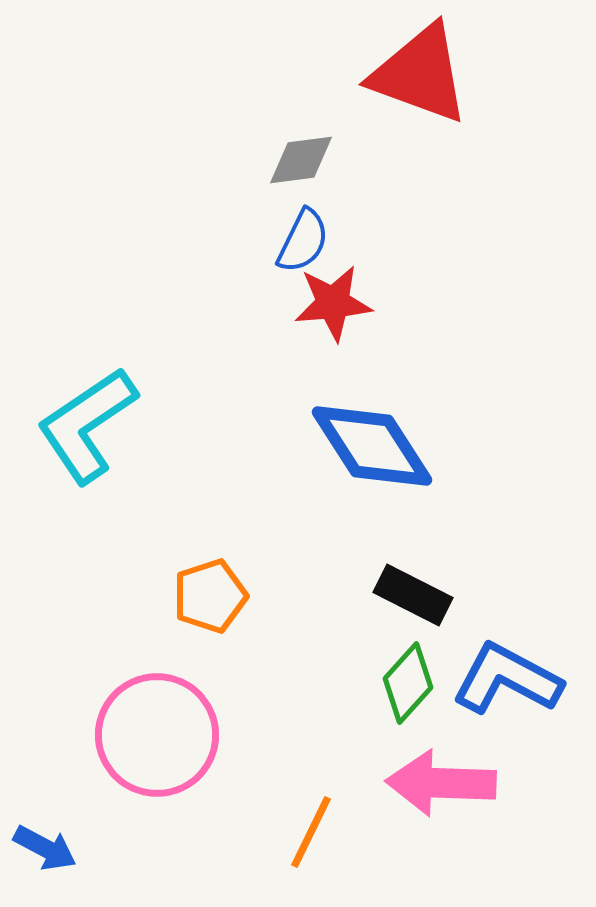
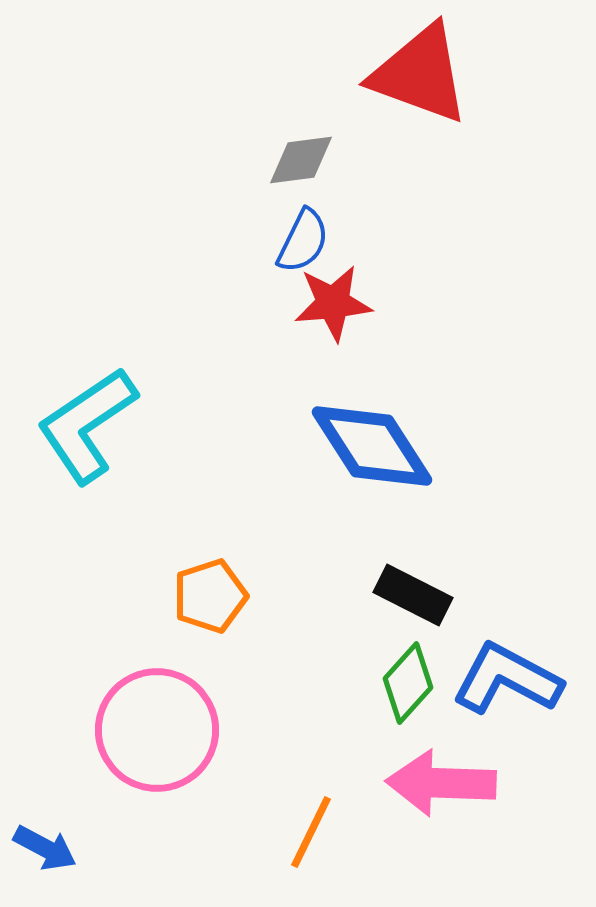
pink circle: moved 5 px up
